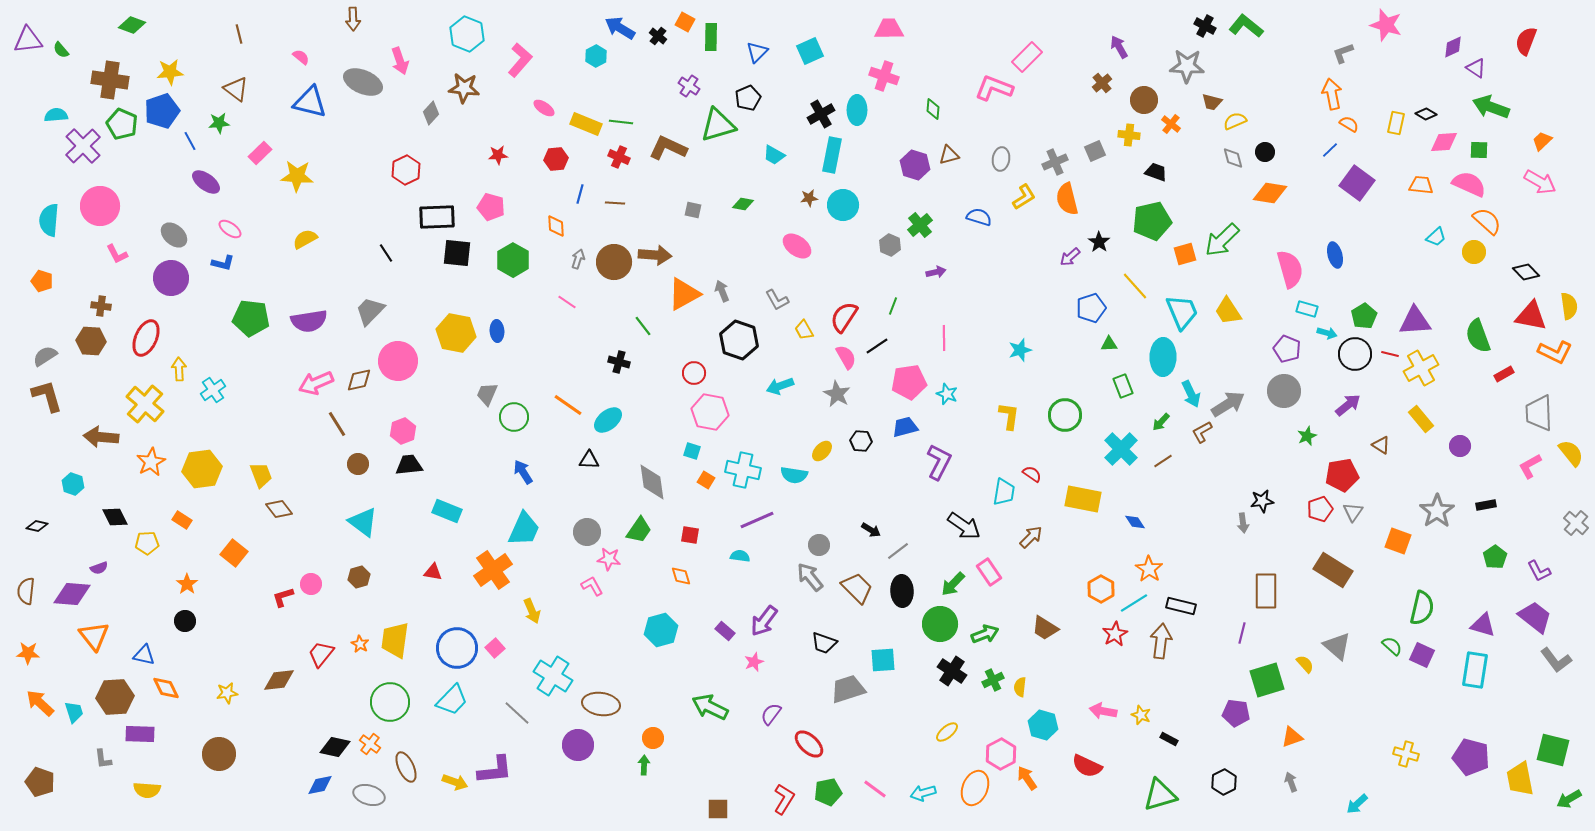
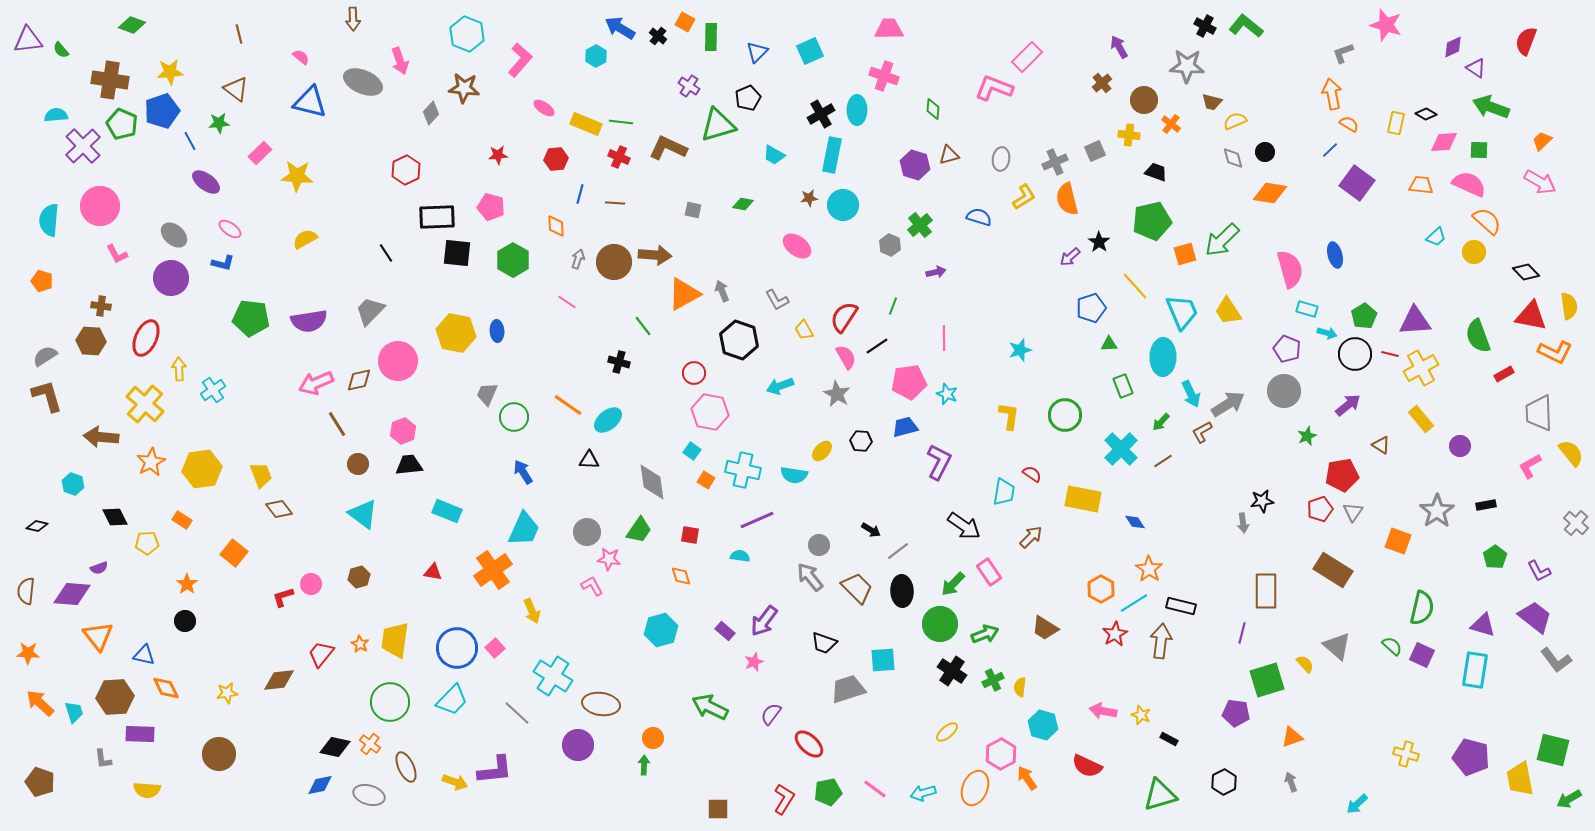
cyan square at (692, 451): rotated 18 degrees clockwise
cyan triangle at (363, 522): moved 8 px up
orange triangle at (94, 636): moved 4 px right
